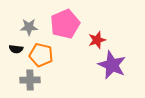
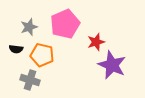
gray star: rotated 18 degrees counterclockwise
red star: moved 1 px left, 2 px down
orange pentagon: moved 1 px right
gray cross: rotated 18 degrees clockwise
